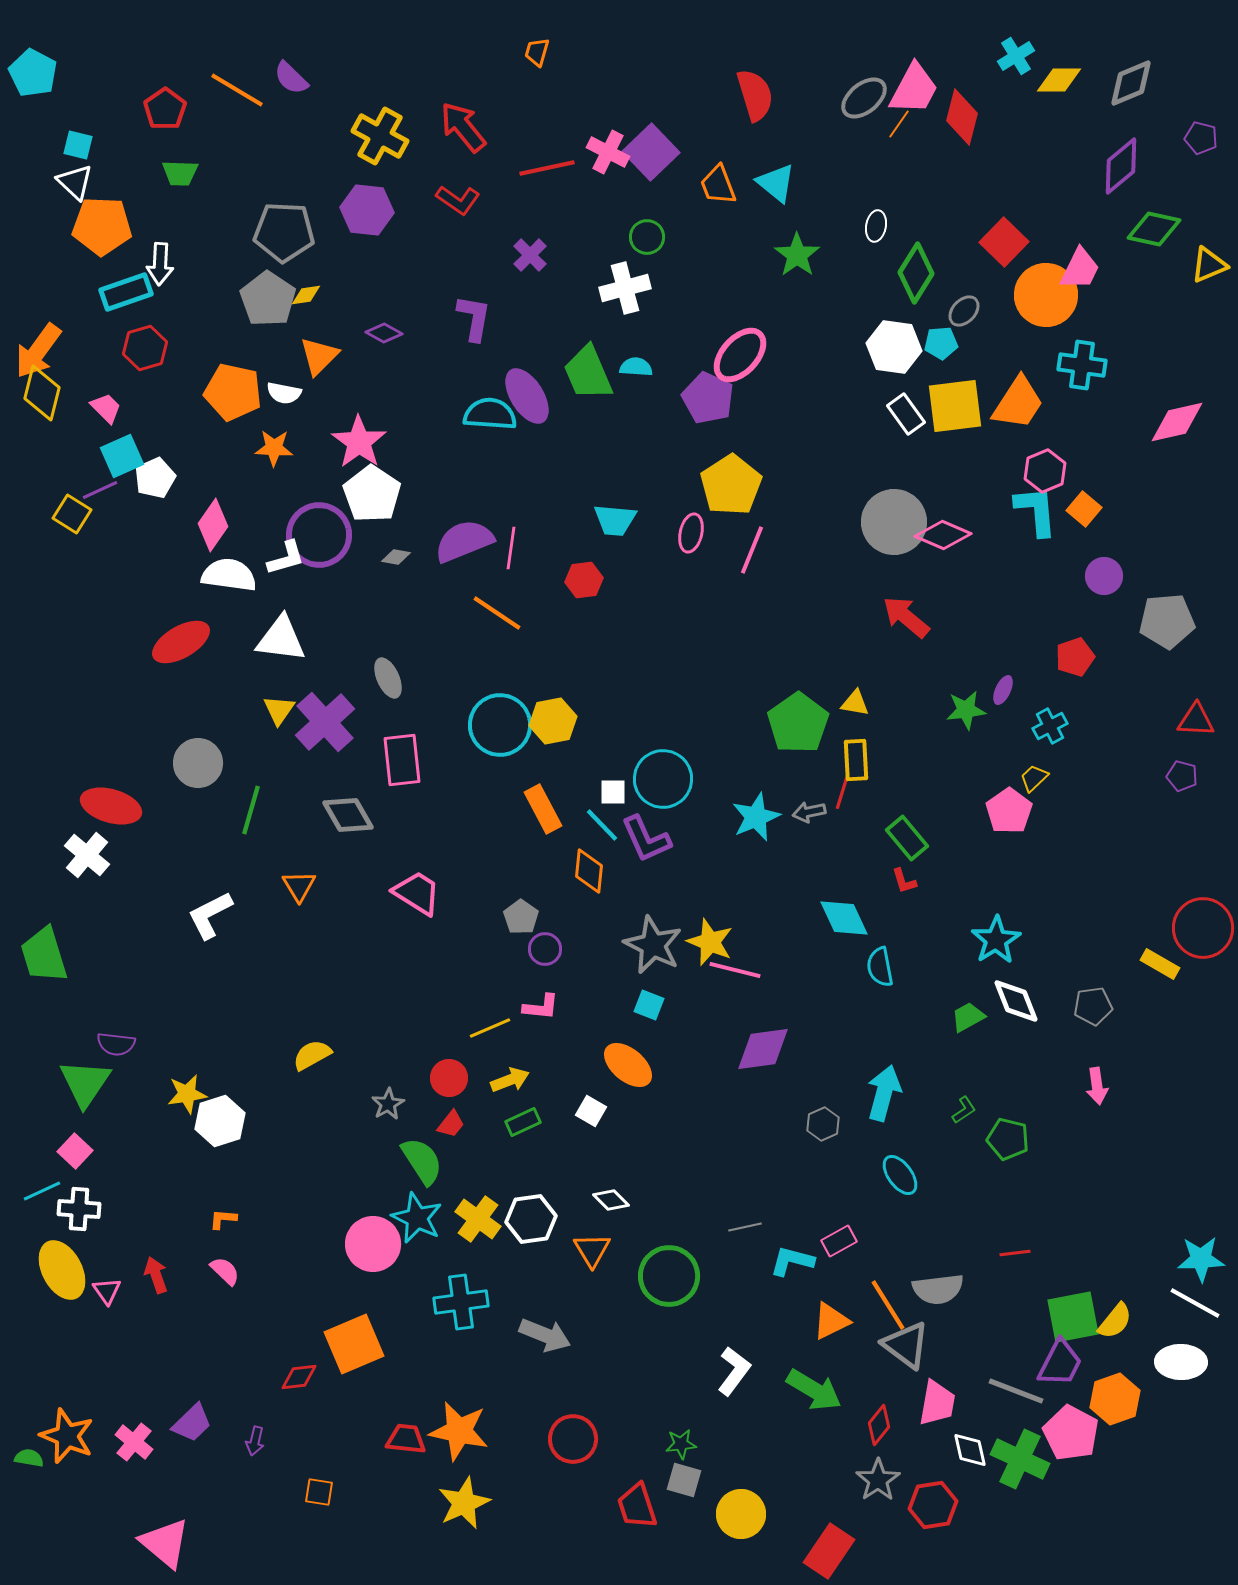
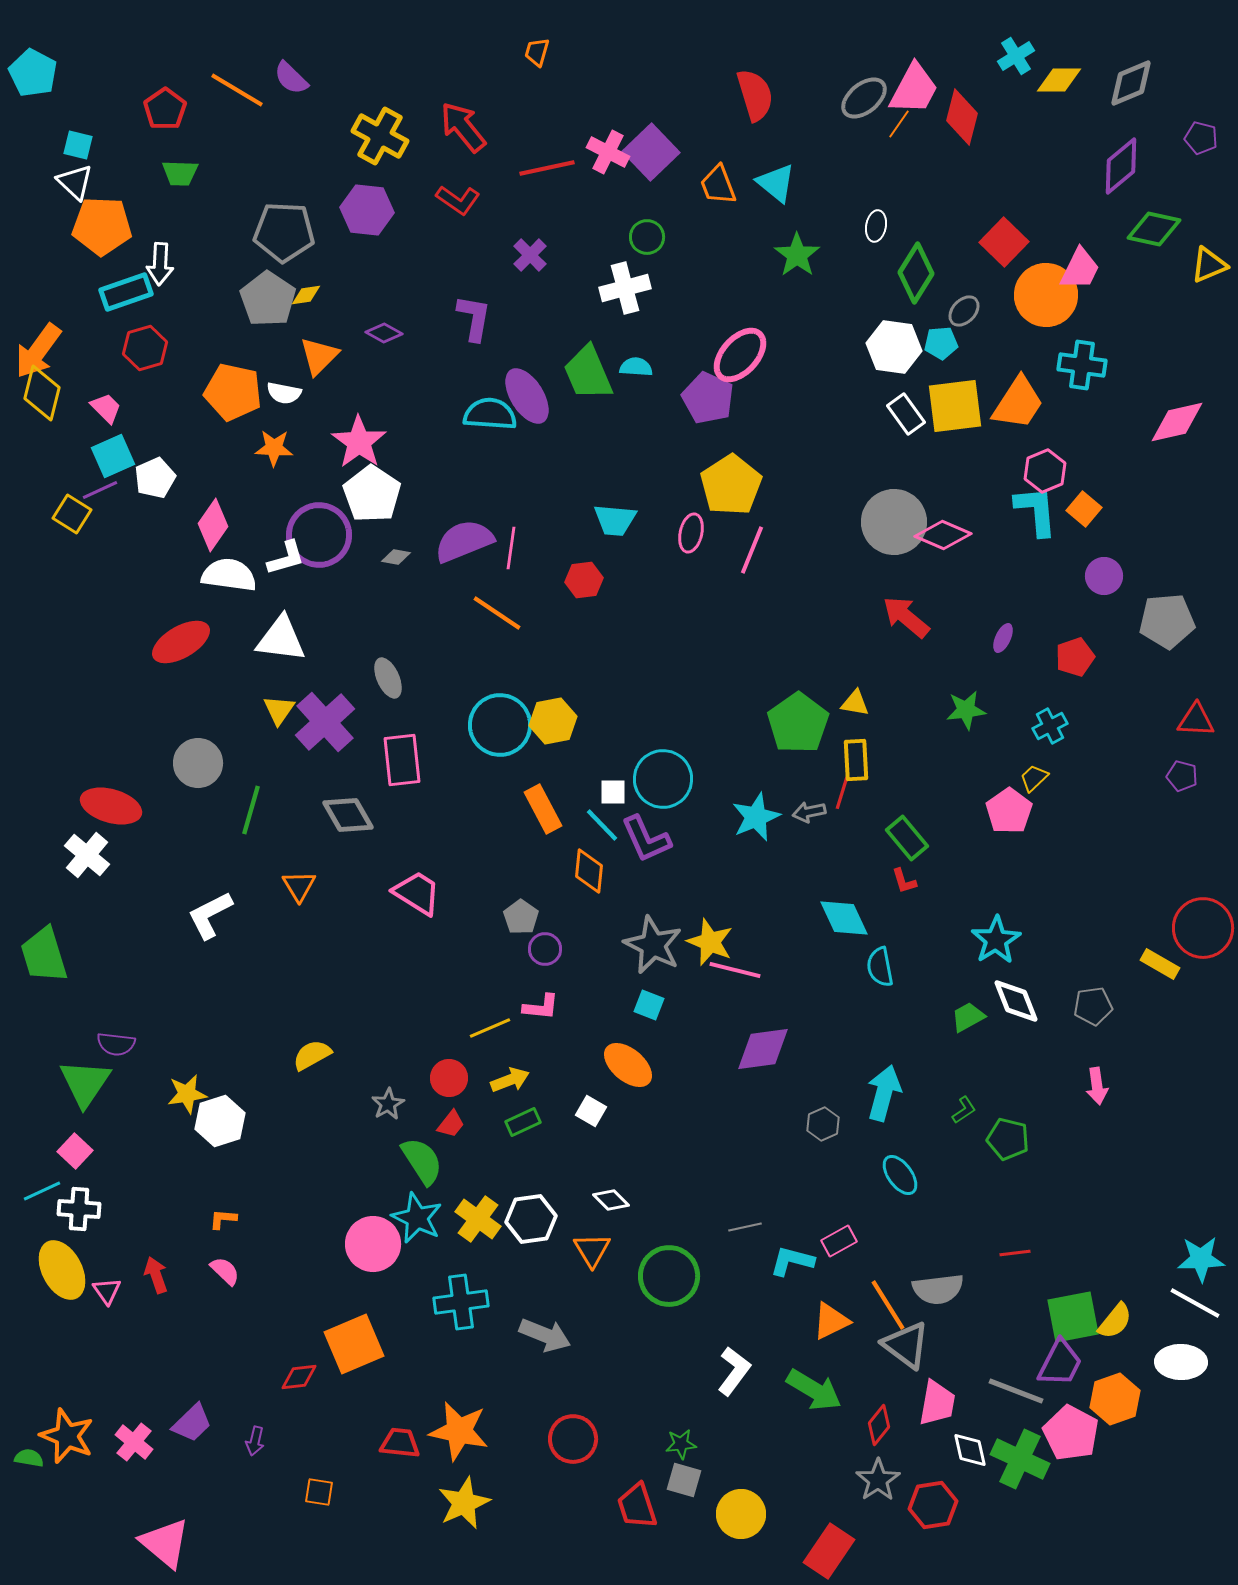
cyan square at (122, 456): moved 9 px left
purple ellipse at (1003, 690): moved 52 px up
red trapezoid at (406, 1439): moved 6 px left, 4 px down
